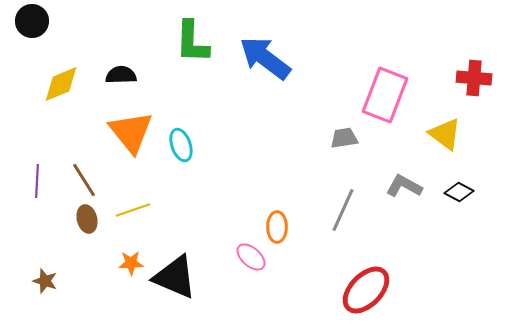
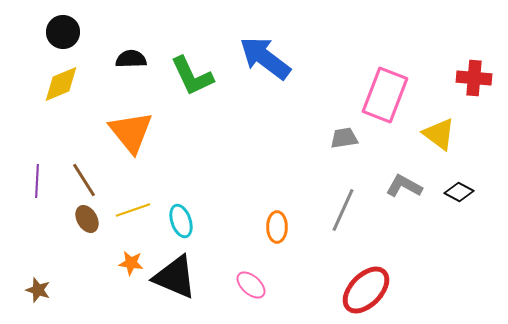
black circle: moved 31 px right, 11 px down
green L-shape: moved 34 px down; rotated 27 degrees counterclockwise
black semicircle: moved 10 px right, 16 px up
yellow triangle: moved 6 px left
cyan ellipse: moved 76 px down
brown ellipse: rotated 16 degrees counterclockwise
pink ellipse: moved 28 px down
orange star: rotated 10 degrees clockwise
brown star: moved 7 px left, 9 px down
